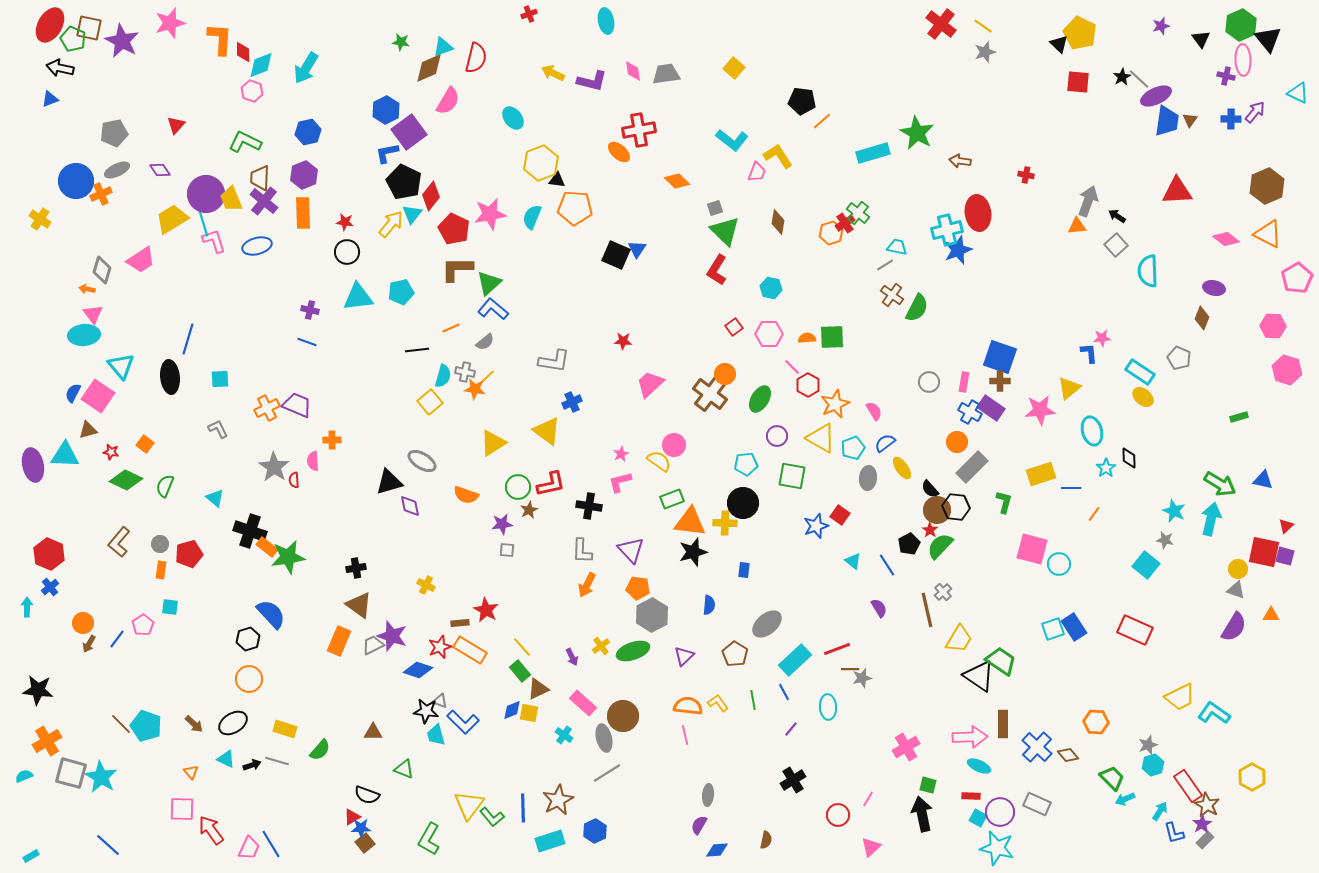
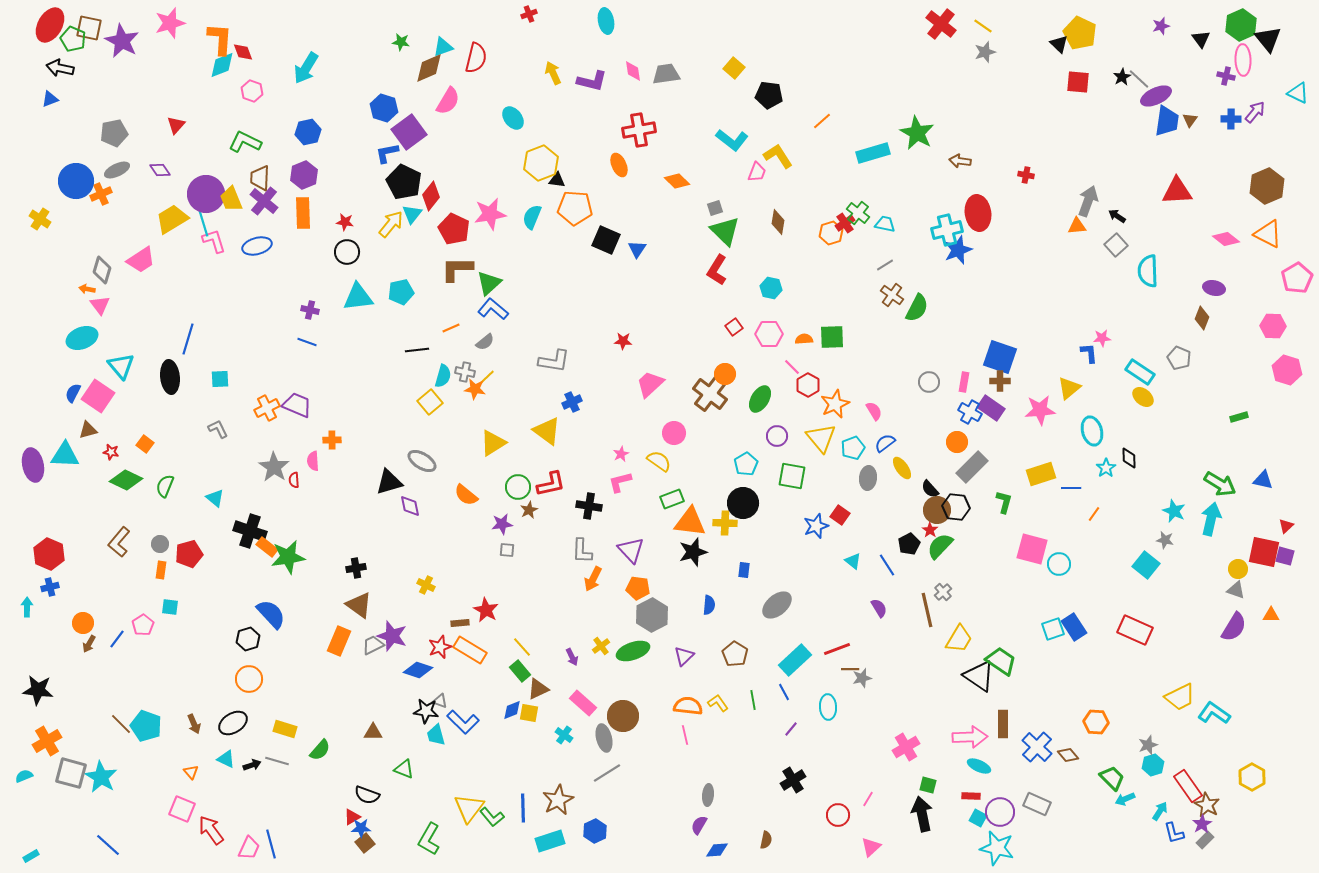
red diamond at (243, 52): rotated 20 degrees counterclockwise
cyan diamond at (261, 65): moved 39 px left
yellow arrow at (553, 73): rotated 40 degrees clockwise
black pentagon at (802, 101): moved 33 px left, 6 px up
blue hexagon at (386, 110): moved 2 px left, 2 px up; rotated 16 degrees counterclockwise
orange ellipse at (619, 152): moved 13 px down; rotated 25 degrees clockwise
cyan trapezoid at (897, 247): moved 12 px left, 23 px up
black square at (616, 255): moved 10 px left, 15 px up
pink triangle at (93, 314): moved 7 px right, 9 px up
cyan ellipse at (84, 335): moved 2 px left, 3 px down; rotated 16 degrees counterclockwise
orange semicircle at (807, 338): moved 3 px left, 1 px down
yellow triangle at (821, 438): rotated 20 degrees clockwise
pink circle at (674, 445): moved 12 px up
cyan pentagon at (746, 464): rotated 25 degrees counterclockwise
orange semicircle at (466, 495): rotated 20 degrees clockwise
orange arrow at (587, 585): moved 6 px right, 6 px up
blue cross at (50, 587): rotated 24 degrees clockwise
gray ellipse at (767, 624): moved 10 px right, 19 px up
brown arrow at (194, 724): rotated 24 degrees clockwise
yellow triangle at (469, 805): moved 3 px down
pink square at (182, 809): rotated 20 degrees clockwise
blue line at (271, 844): rotated 16 degrees clockwise
